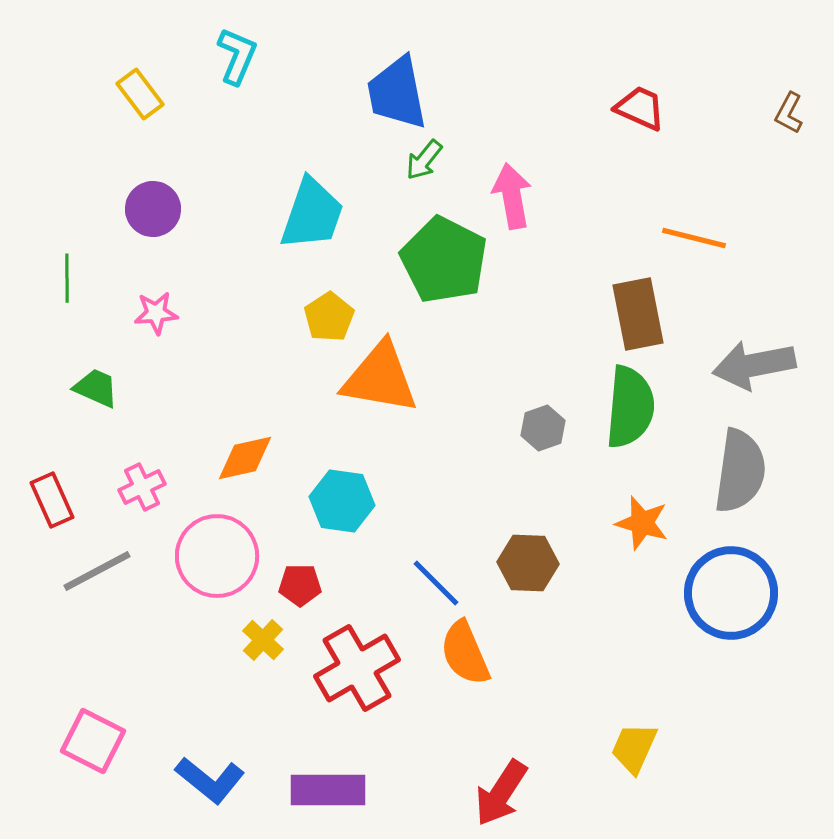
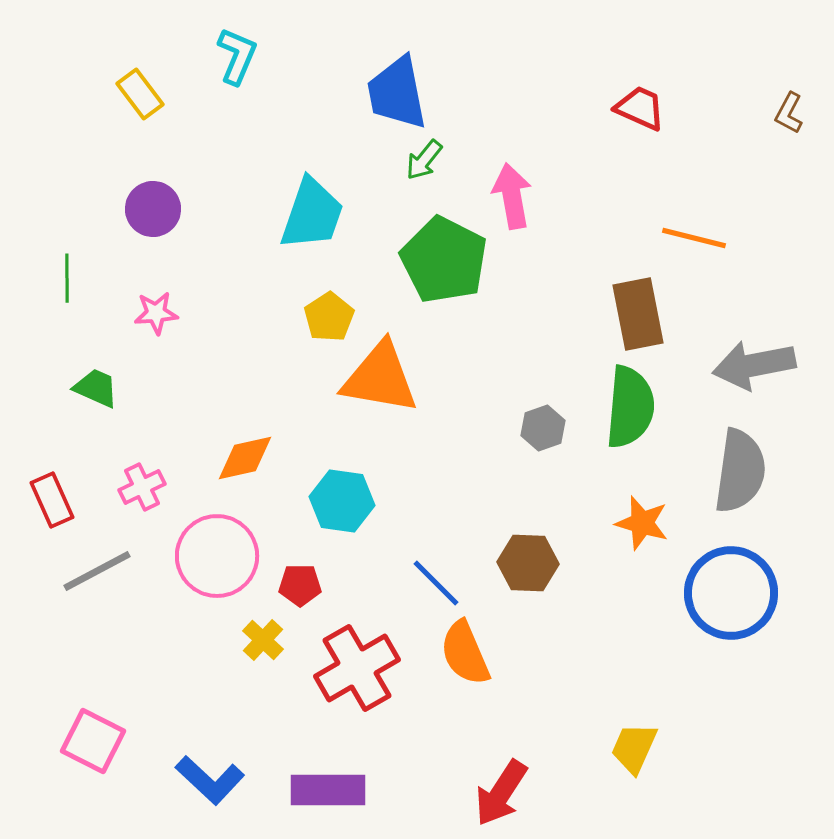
blue L-shape: rotated 4 degrees clockwise
